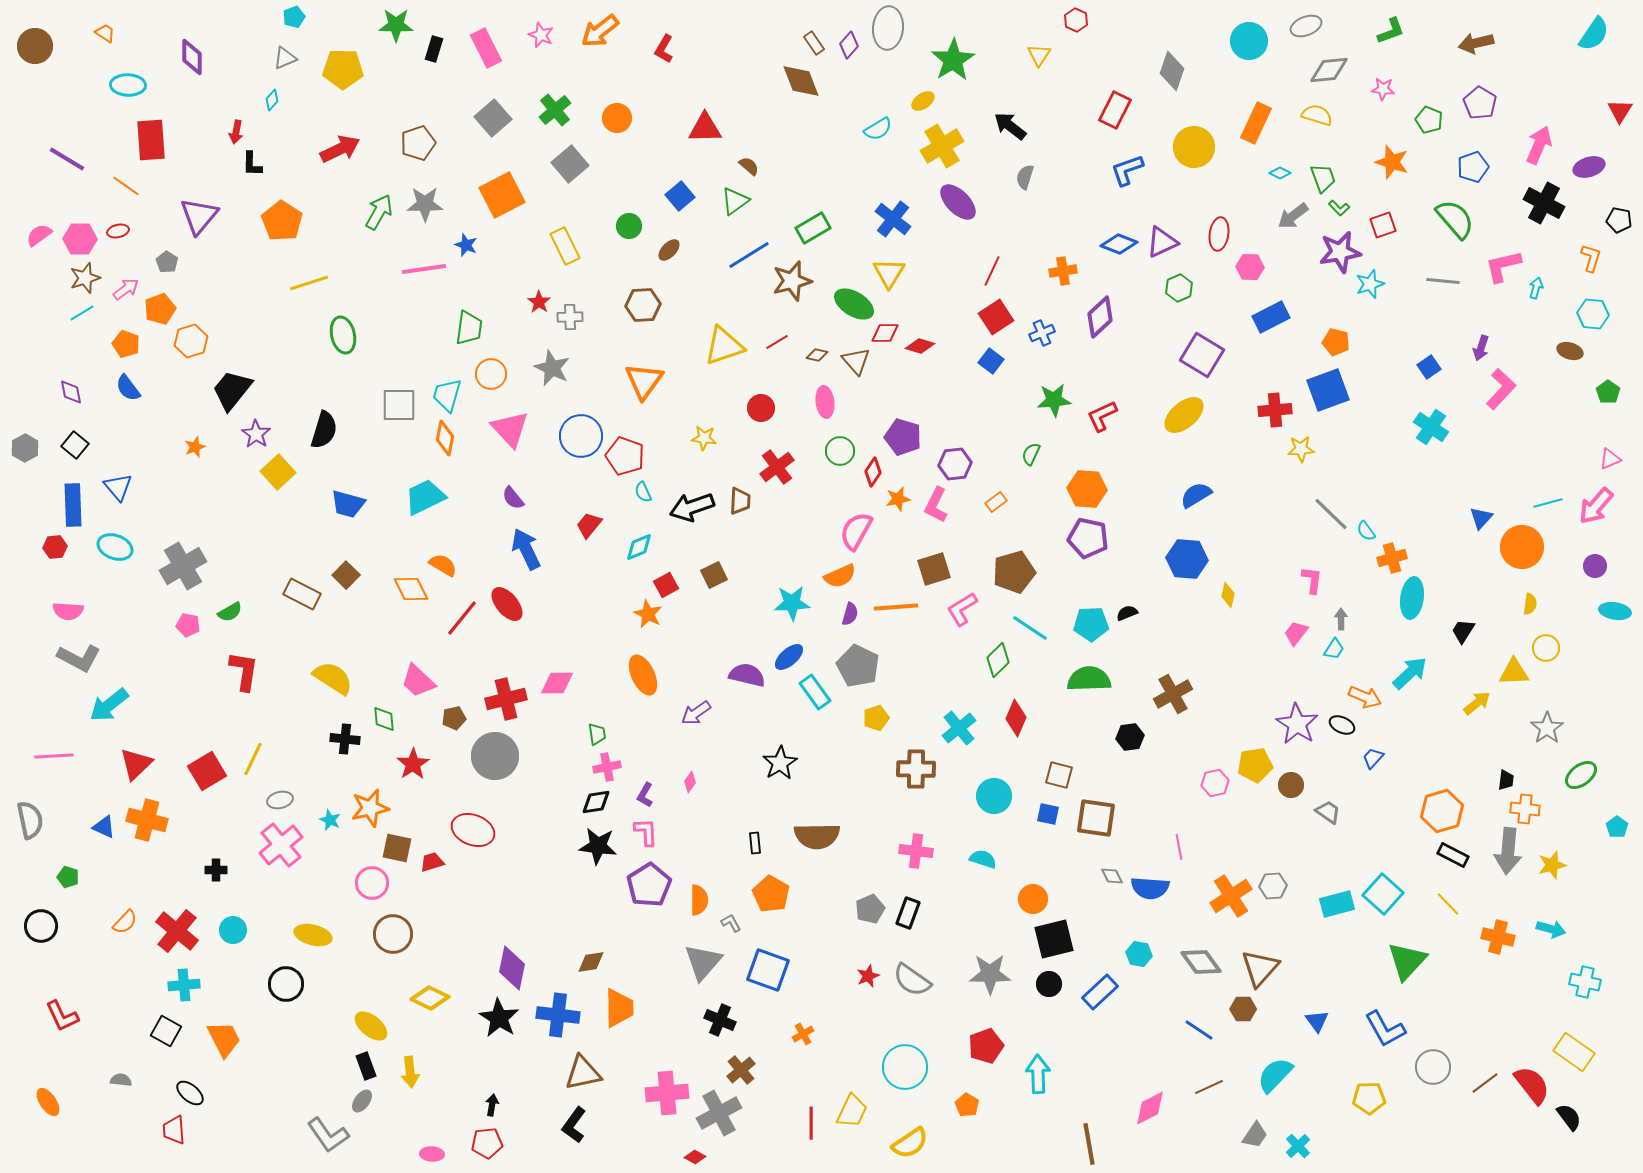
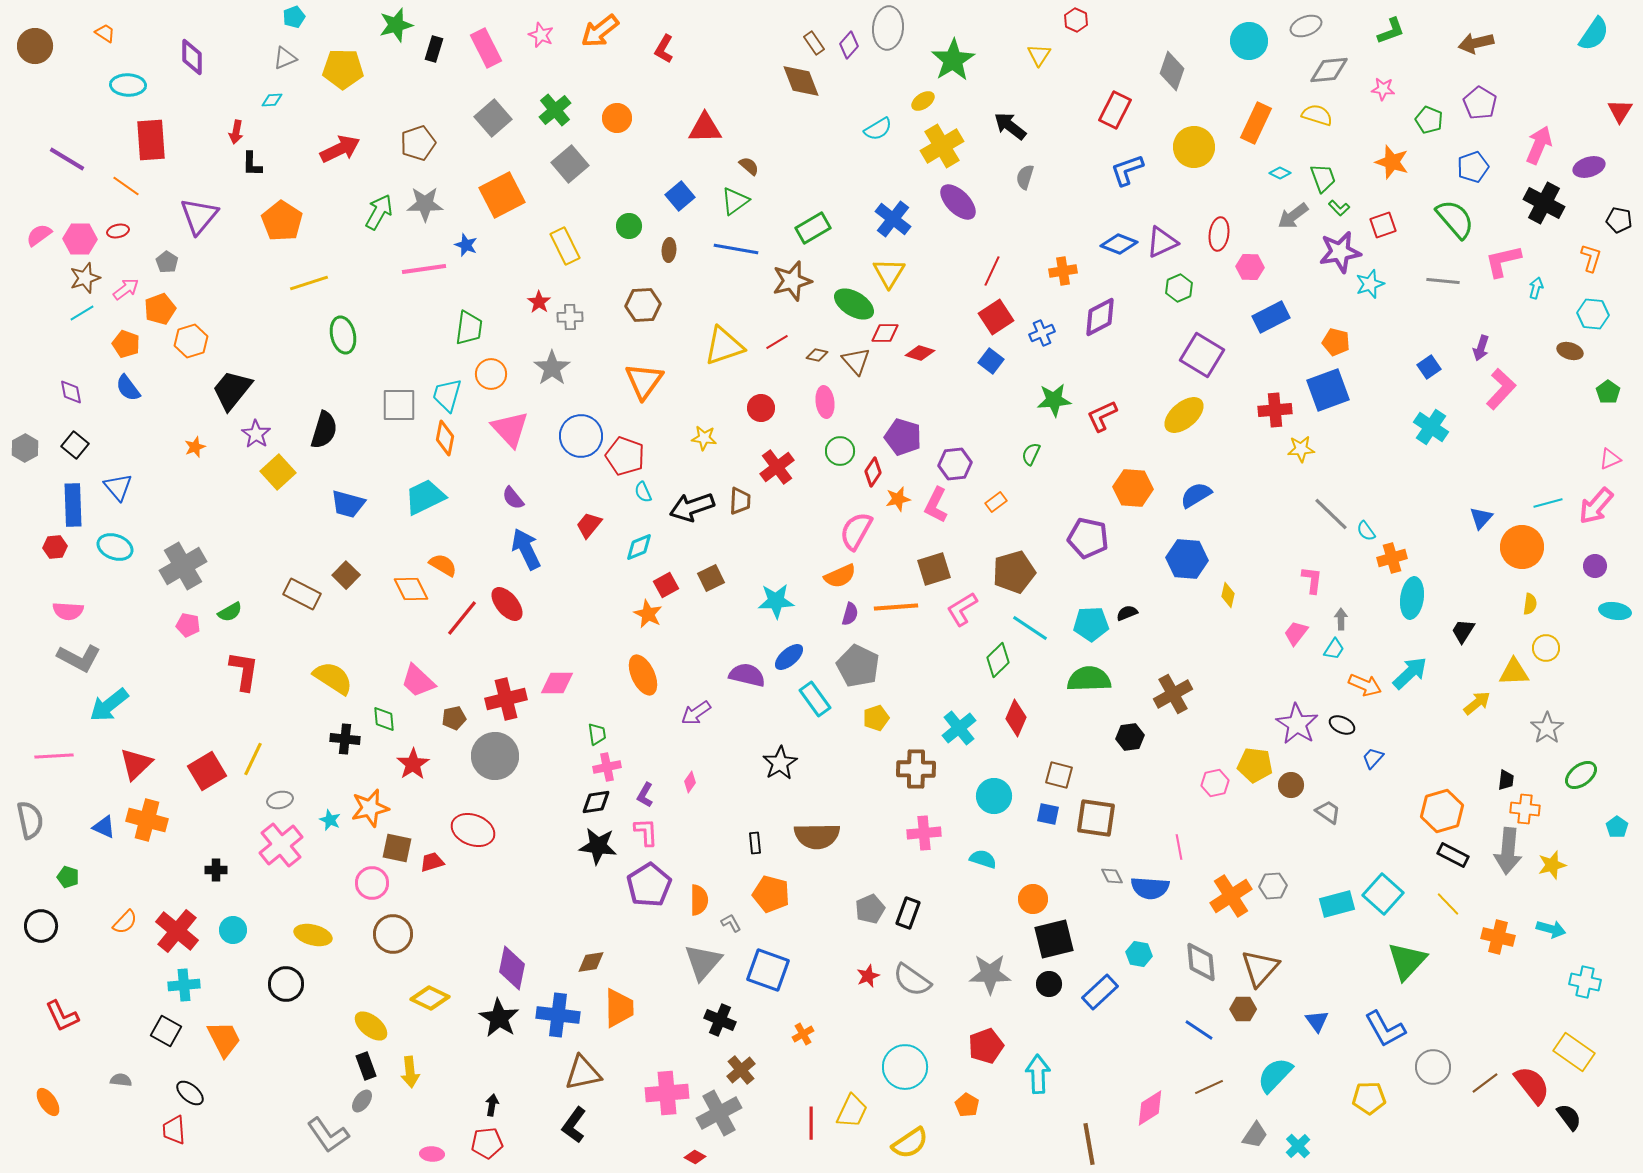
green star at (396, 25): rotated 16 degrees counterclockwise
cyan diamond at (272, 100): rotated 45 degrees clockwise
brown ellipse at (669, 250): rotated 40 degrees counterclockwise
blue line at (749, 255): moved 13 px left, 6 px up; rotated 42 degrees clockwise
pink L-shape at (1503, 266): moved 5 px up
purple diamond at (1100, 317): rotated 15 degrees clockwise
red diamond at (920, 346): moved 7 px down
gray star at (552, 368): rotated 12 degrees clockwise
orange hexagon at (1087, 489): moved 46 px right, 1 px up
brown square at (714, 575): moved 3 px left, 3 px down
cyan star at (792, 603): moved 16 px left, 2 px up
cyan rectangle at (815, 692): moved 7 px down
orange arrow at (1365, 697): moved 12 px up
yellow pentagon at (1255, 765): rotated 16 degrees clockwise
pink cross at (916, 851): moved 8 px right, 18 px up; rotated 12 degrees counterclockwise
orange pentagon at (771, 894): rotated 15 degrees counterclockwise
gray diamond at (1201, 962): rotated 30 degrees clockwise
pink diamond at (1150, 1108): rotated 6 degrees counterclockwise
